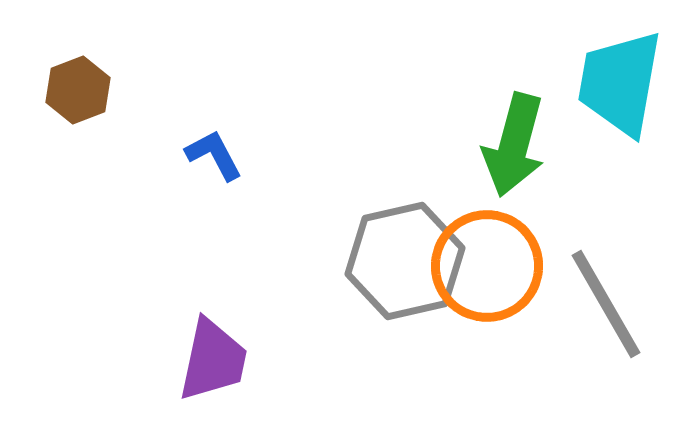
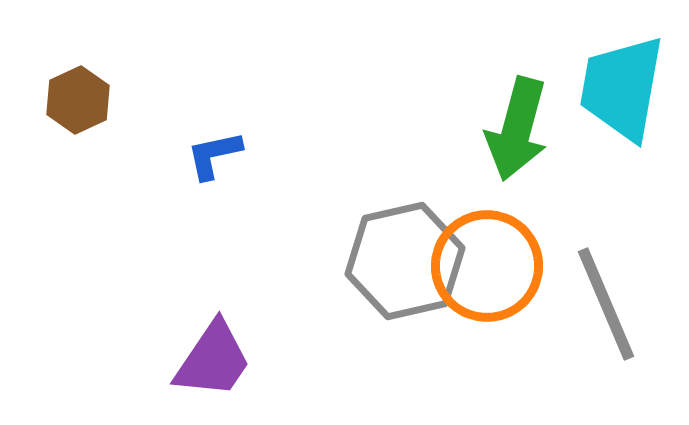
cyan trapezoid: moved 2 px right, 5 px down
brown hexagon: moved 10 px down; rotated 4 degrees counterclockwise
green arrow: moved 3 px right, 16 px up
blue L-shape: rotated 74 degrees counterclockwise
gray line: rotated 7 degrees clockwise
purple trapezoid: rotated 22 degrees clockwise
